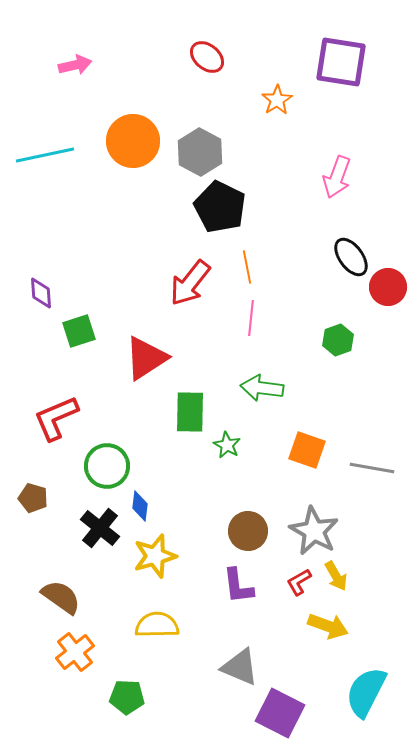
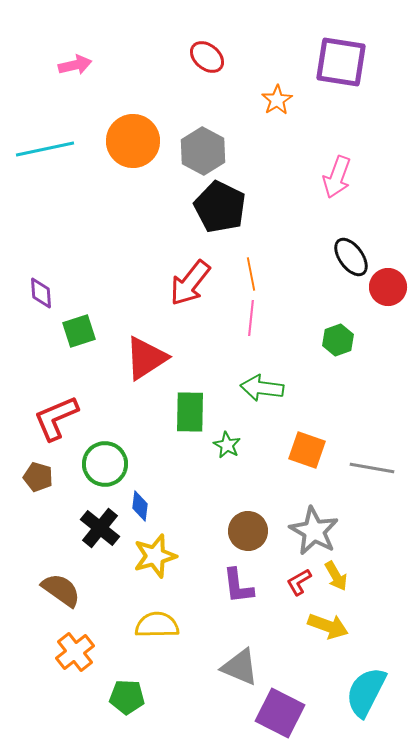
gray hexagon at (200, 152): moved 3 px right, 1 px up
cyan line at (45, 155): moved 6 px up
orange line at (247, 267): moved 4 px right, 7 px down
green circle at (107, 466): moved 2 px left, 2 px up
brown pentagon at (33, 498): moved 5 px right, 21 px up
brown semicircle at (61, 597): moved 7 px up
